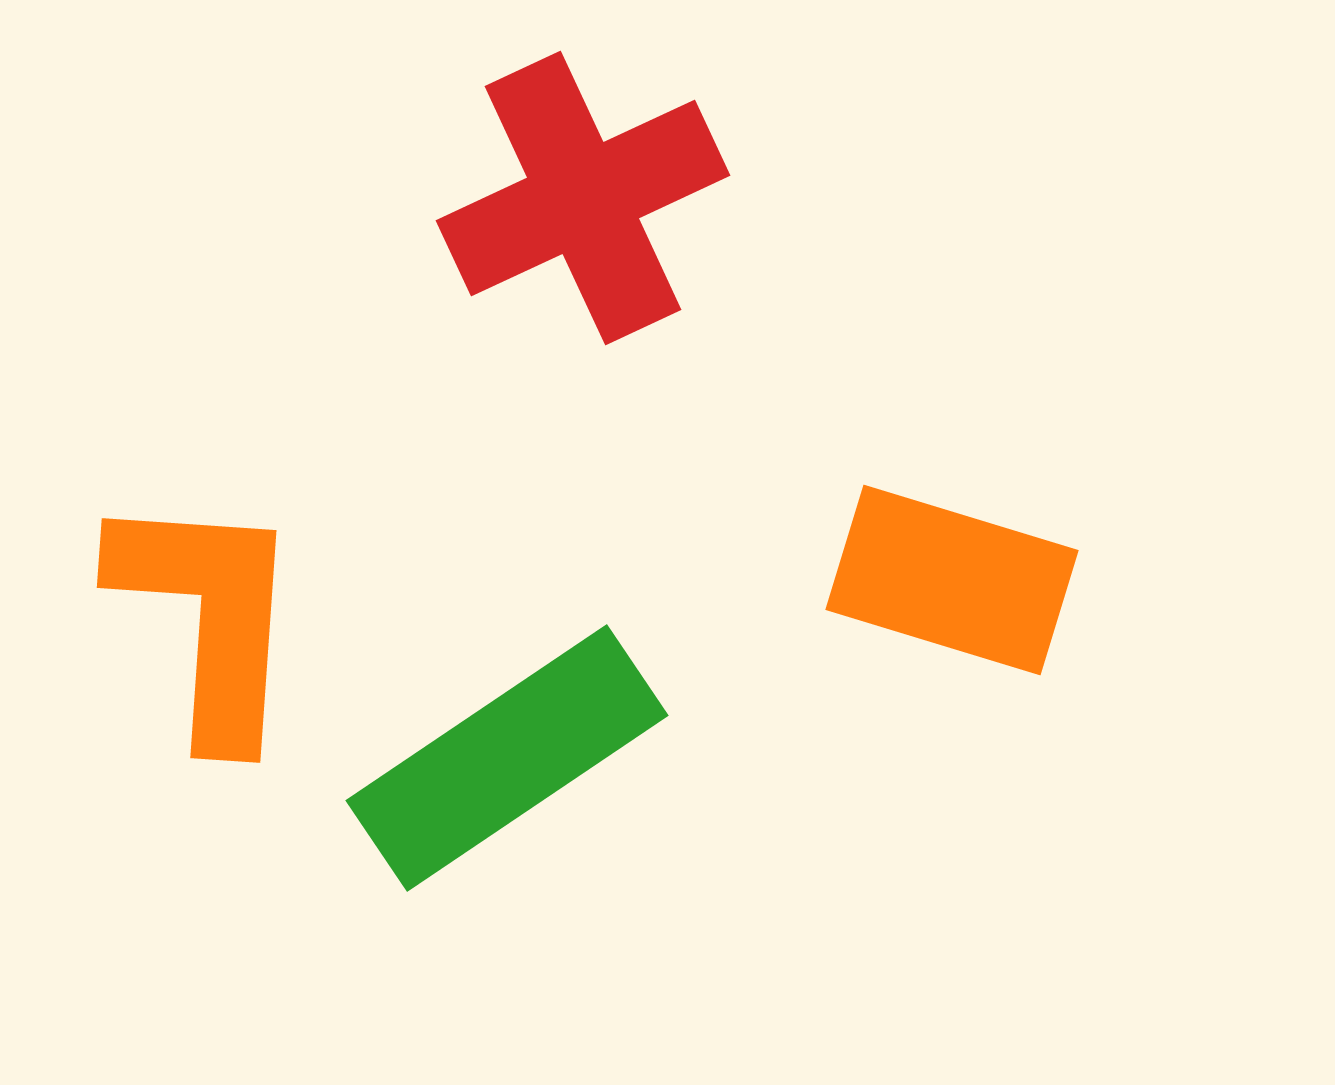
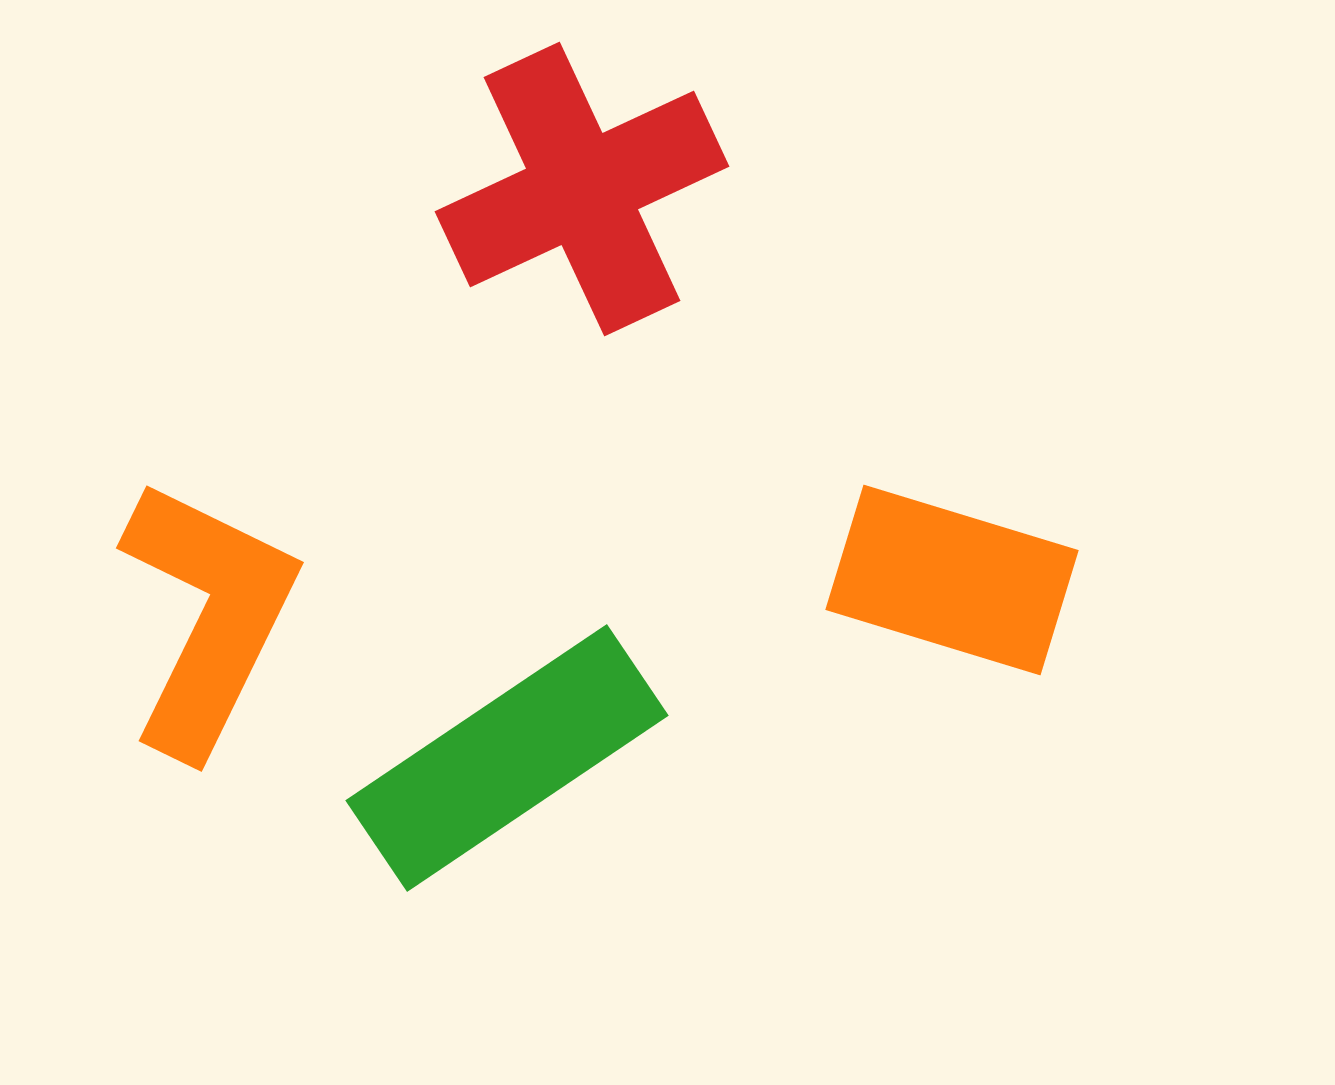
red cross: moved 1 px left, 9 px up
orange L-shape: rotated 22 degrees clockwise
